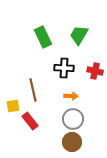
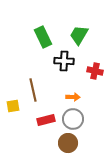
black cross: moved 7 px up
orange arrow: moved 2 px right, 1 px down
red rectangle: moved 16 px right, 1 px up; rotated 66 degrees counterclockwise
brown circle: moved 4 px left, 1 px down
